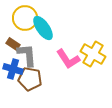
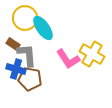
yellow cross: moved 1 px left
blue cross: moved 3 px right
